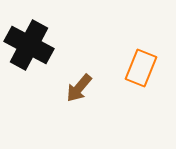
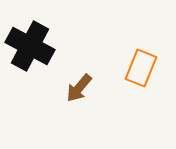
black cross: moved 1 px right, 1 px down
